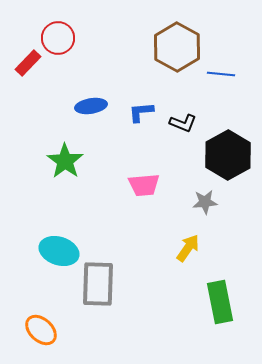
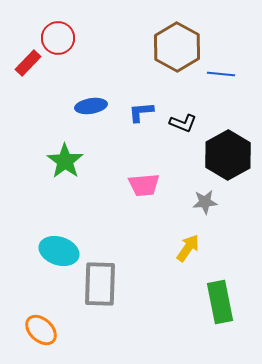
gray rectangle: moved 2 px right
